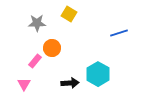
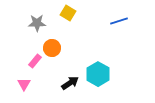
yellow square: moved 1 px left, 1 px up
blue line: moved 12 px up
black arrow: rotated 30 degrees counterclockwise
